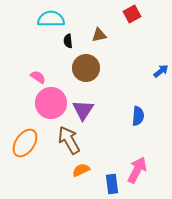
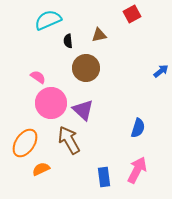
cyan semicircle: moved 3 px left, 1 px down; rotated 24 degrees counterclockwise
purple triangle: rotated 20 degrees counterclockwise
blue semicircle: moved 12 px down; rotated 12 degrees clockwise
orange semicircle: moved 40 px left, 1 px up
blue rectangle: moved 8 px left, 7 px up
